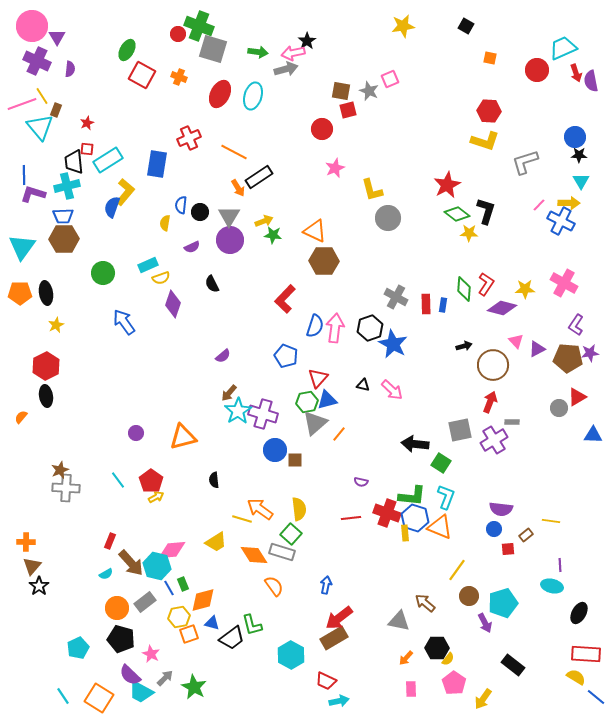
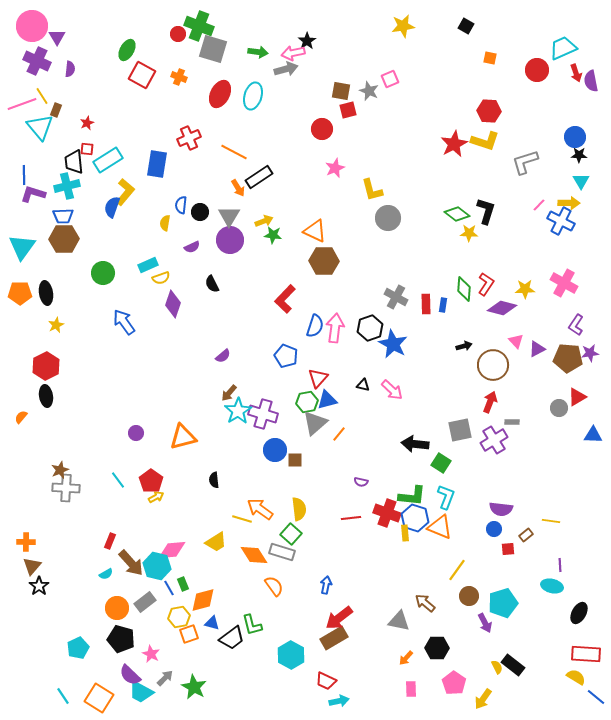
red star at (447, 185): moved 7 px right, 41 px up
yellow semicircle at (448, 659): moved 49 px right, 8 px down; rotated 64 degrees counterclockwise
